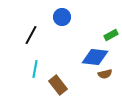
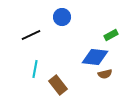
black line: rotated 36 degrees clockwise
